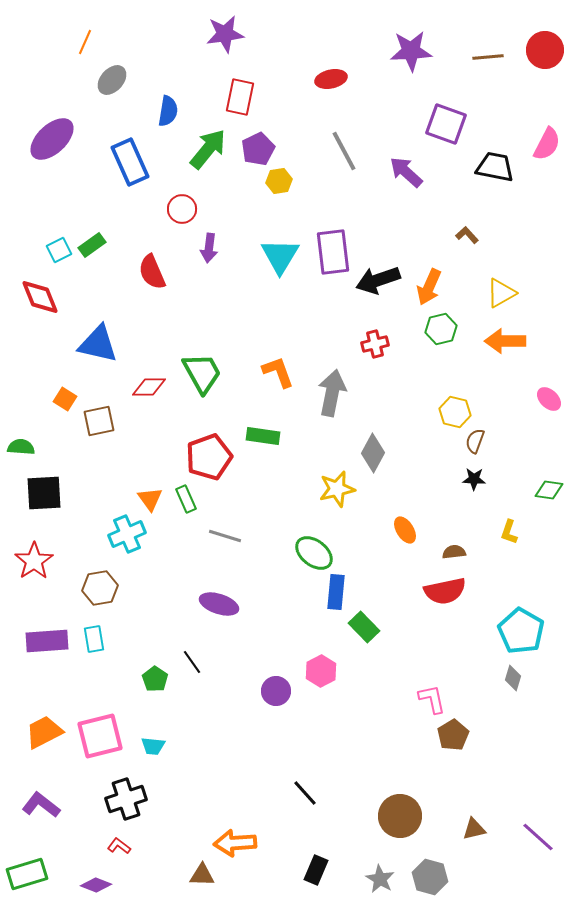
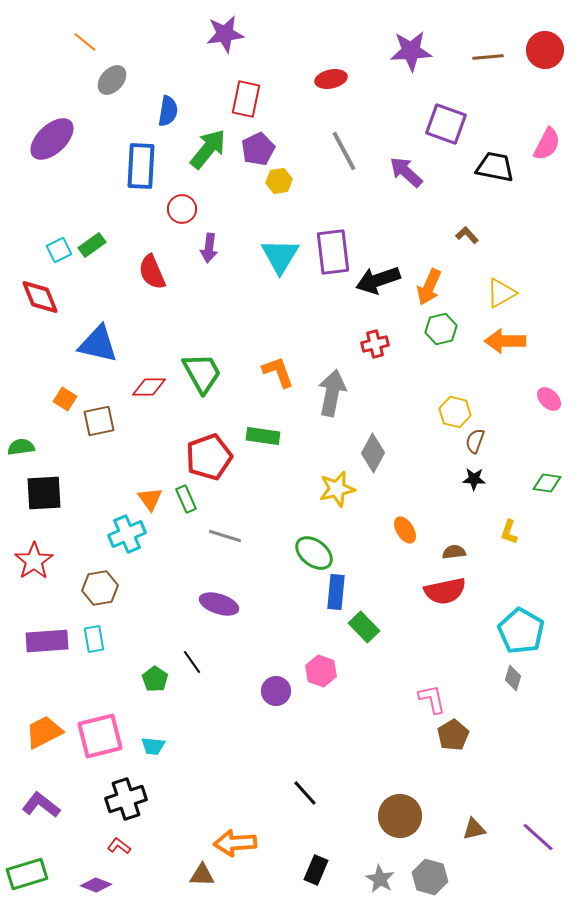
orange line at (85, 42): rotated 75 degrees counterclockwise
red rectangle at (240, 97): moved 6 px right, 2 px down
blue rectangle at (130, 162): moved 11 px right, 4 px down; rotated 27 degrees clockwise
green semicircle at (21, 447): rotated 12 degrees counterclockwise
green diamond at (549, 490): moved 2 px left, 7 px up
pink hexagon at (321, 671): rotated 12 degrees counterclockwise
